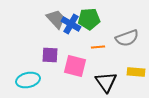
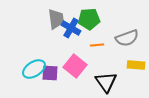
gray trapezoid: rotated 35 degrees clockwise
blue cross: moved 4 px down
orange line: moved 1 px left, 2 px up
purple square: moved 18 px down
pink square: rotated 25 degrees clockwise
yellow rectangle: moved 7 px up
cyan ellipse: moved 6 px right, 11 px up; rotated 20 degrees counterclockwise
